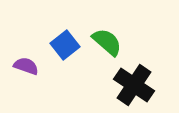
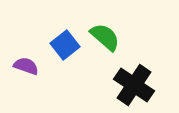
green semicircle: moved 2 px left, 5 px up
